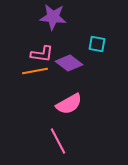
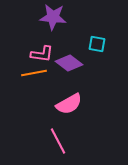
orange line: moved 1 px left, 2 px down
